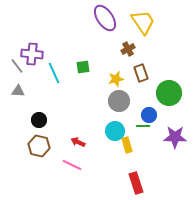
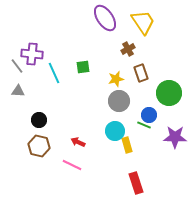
green line: moved 1 px right, 1 px up; rotated 24 degrees clockwise
